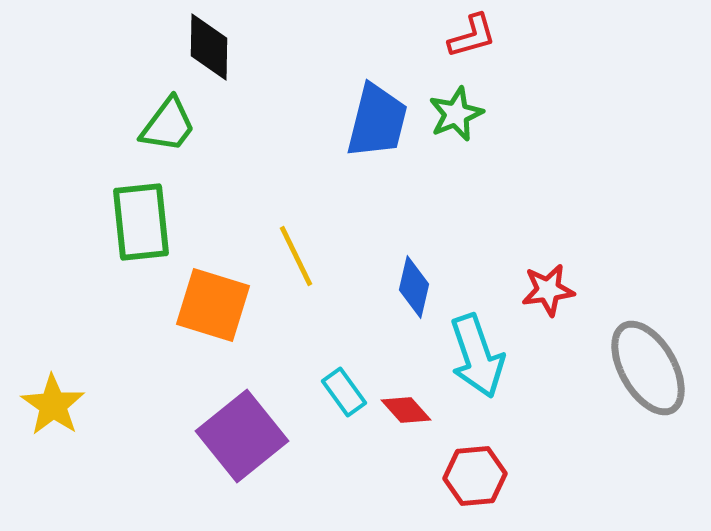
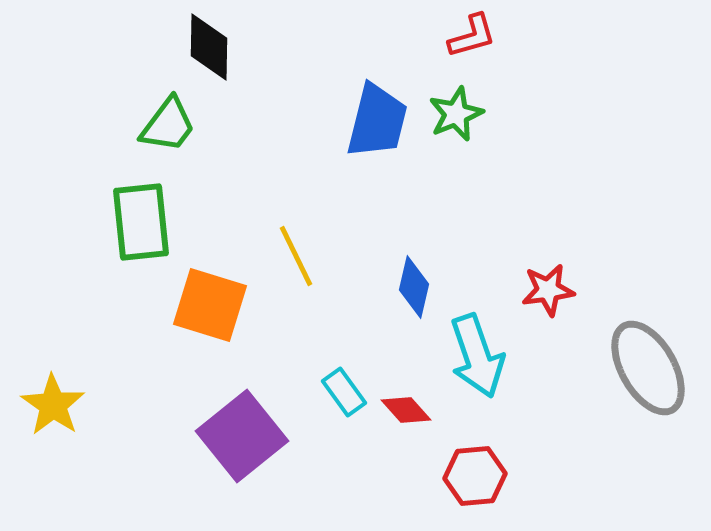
orange square: moved 3 px left
